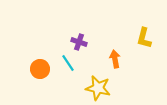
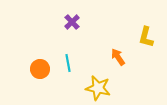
yellow L-shape: moved 2 px right, 1 px up
purple cross: moved 7 px left, 20 px up; rotated 28 degrees clockwise
orange arrow: moved 3 px right, 2 px up; rotated 24 degrees counterclockwise
cyan line: rotated 24 degrees clockwise
